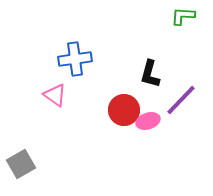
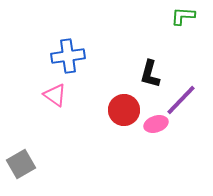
blue cross: moved 7 px left, 3 px up
pink ellipse: moved 8 px right, 3 px down
